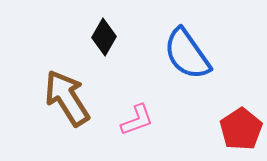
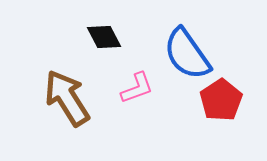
black diamond: rotated 57 degrees counterclockwise
pink L-shape: moved 32 px up
red pentagon: moved 20 px left, 29 px up
